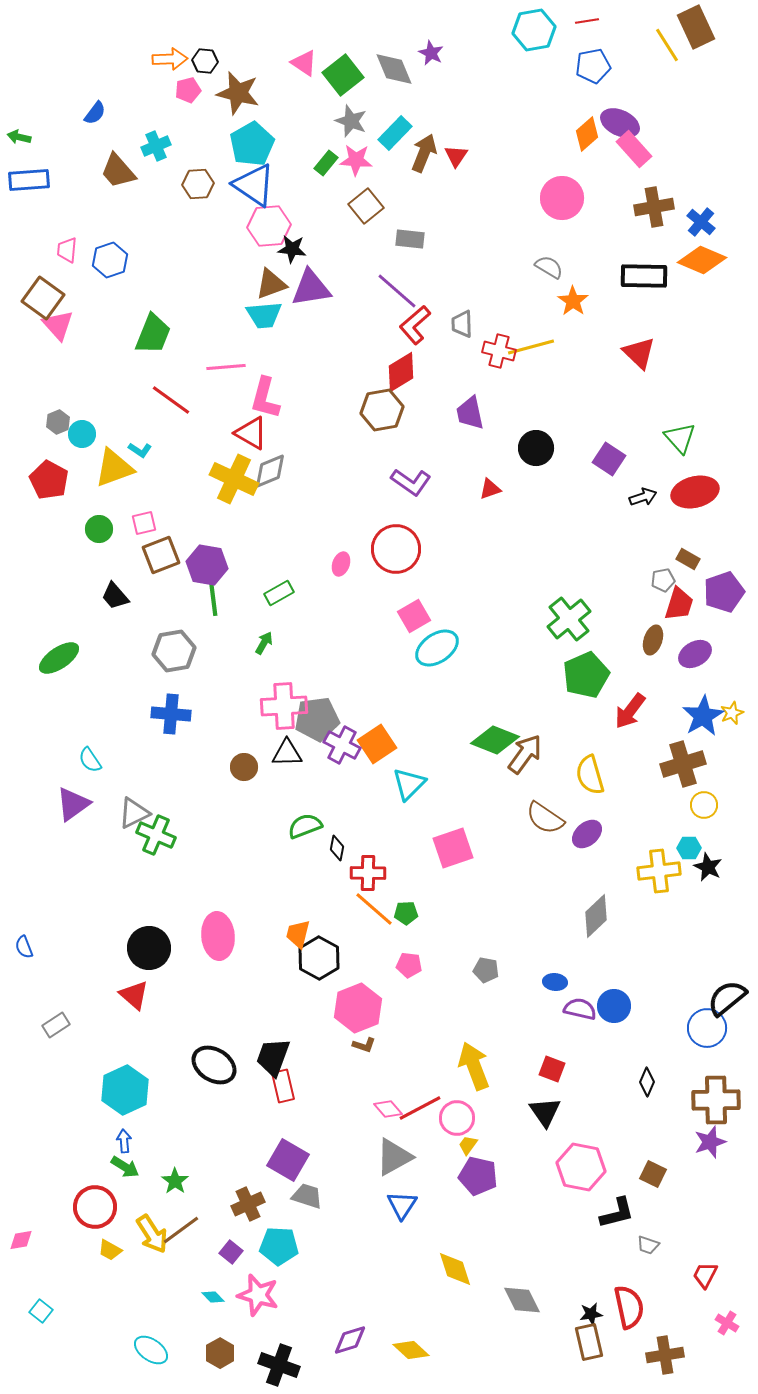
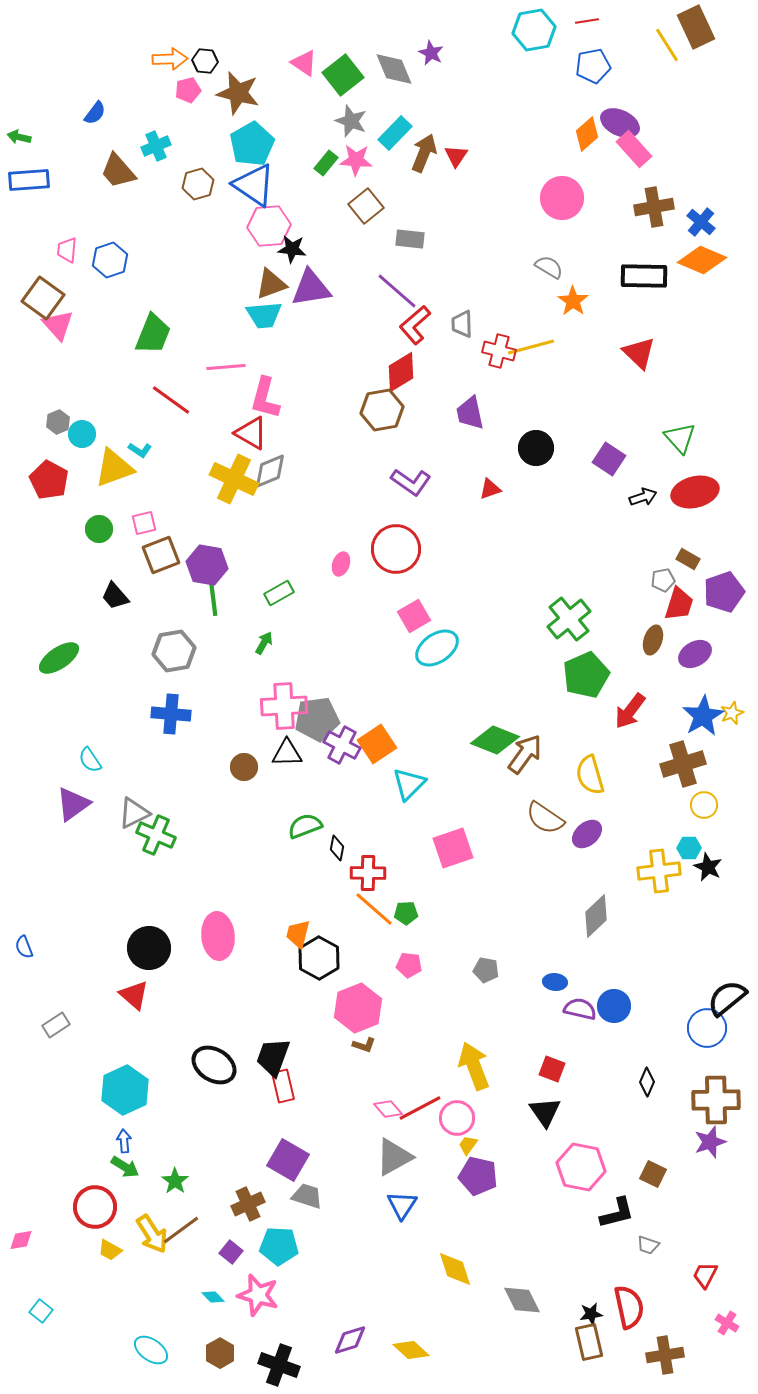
brown hexagon at (198, 184): rotated 12 degrees counterclockwise
